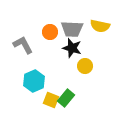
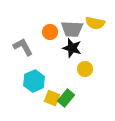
yellow semicircle: moved 5 px left, 3 px up
gray L-shape: moved 2 px down
yellow circle: moved 3 px down
yellow square: moved 1 px right, 2 px up
